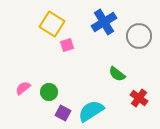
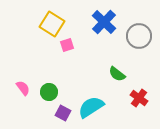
blue cross: rotated 15 degrees counterclockwise
pink semicircle: rotated 91 degrees clockwise
cyan semicircle: moved 4 px up
